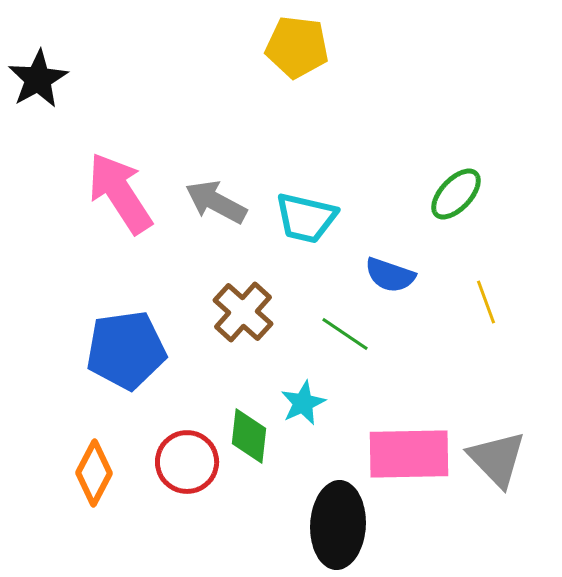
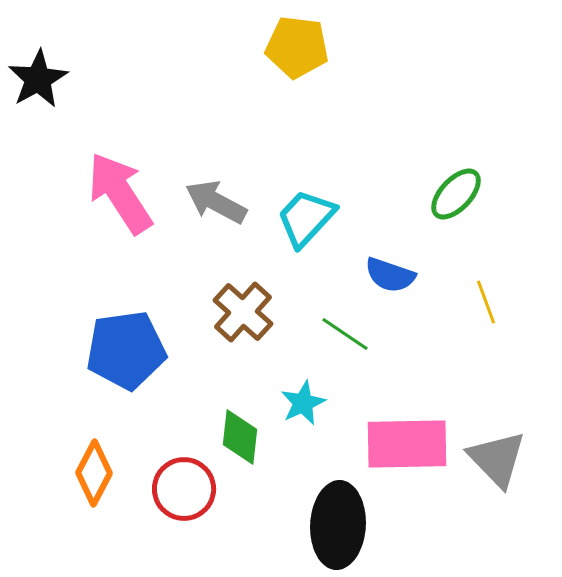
cyan trapezoid: rotated 120 degrees clockwise
green diamond: moved 9 px left, 1 px down
pink rectangle: moved 2 px left, 10 px up
red circle: moved 3 px left, 27 px down
